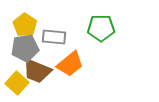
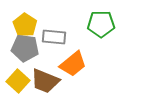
green pentagon: moved 4 px up
gray pentagon: rotated 16 degrees clockwise
orange trapezoid: moved 3 px right
brown trapezoid: moved 8 px right, 10 px down
yellow square: moved 1 px right, 2 px up
